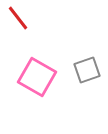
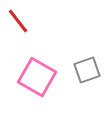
red line: moved 3 px down
